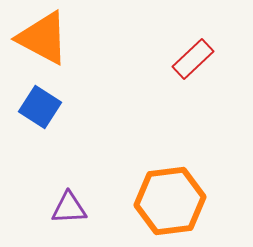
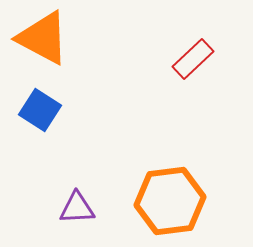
blue square: moved 3 px down
purple triangle: moved 8 px right
